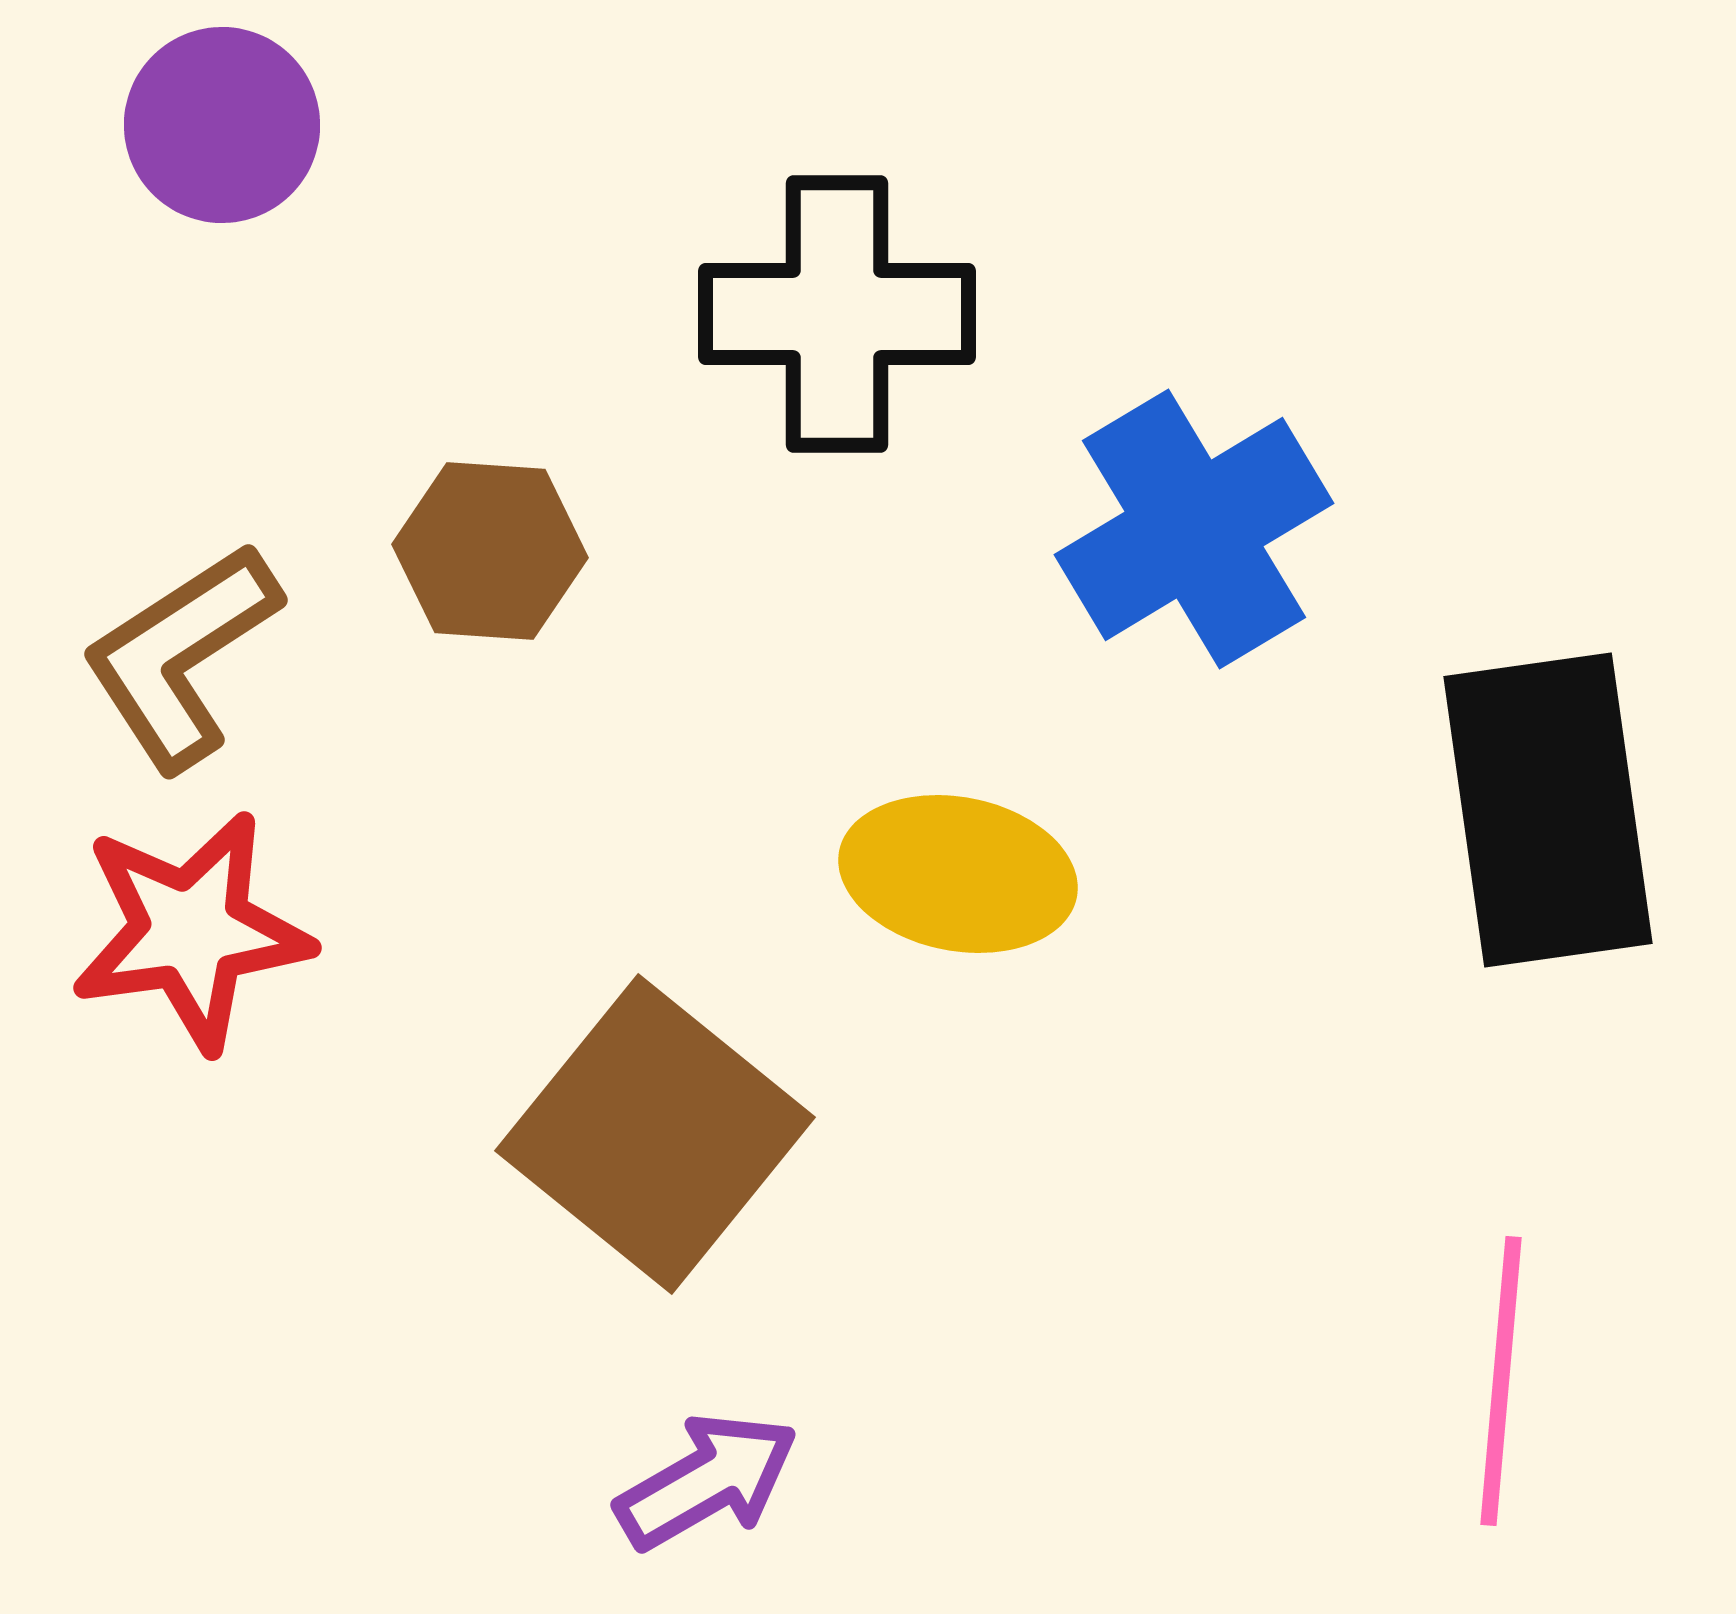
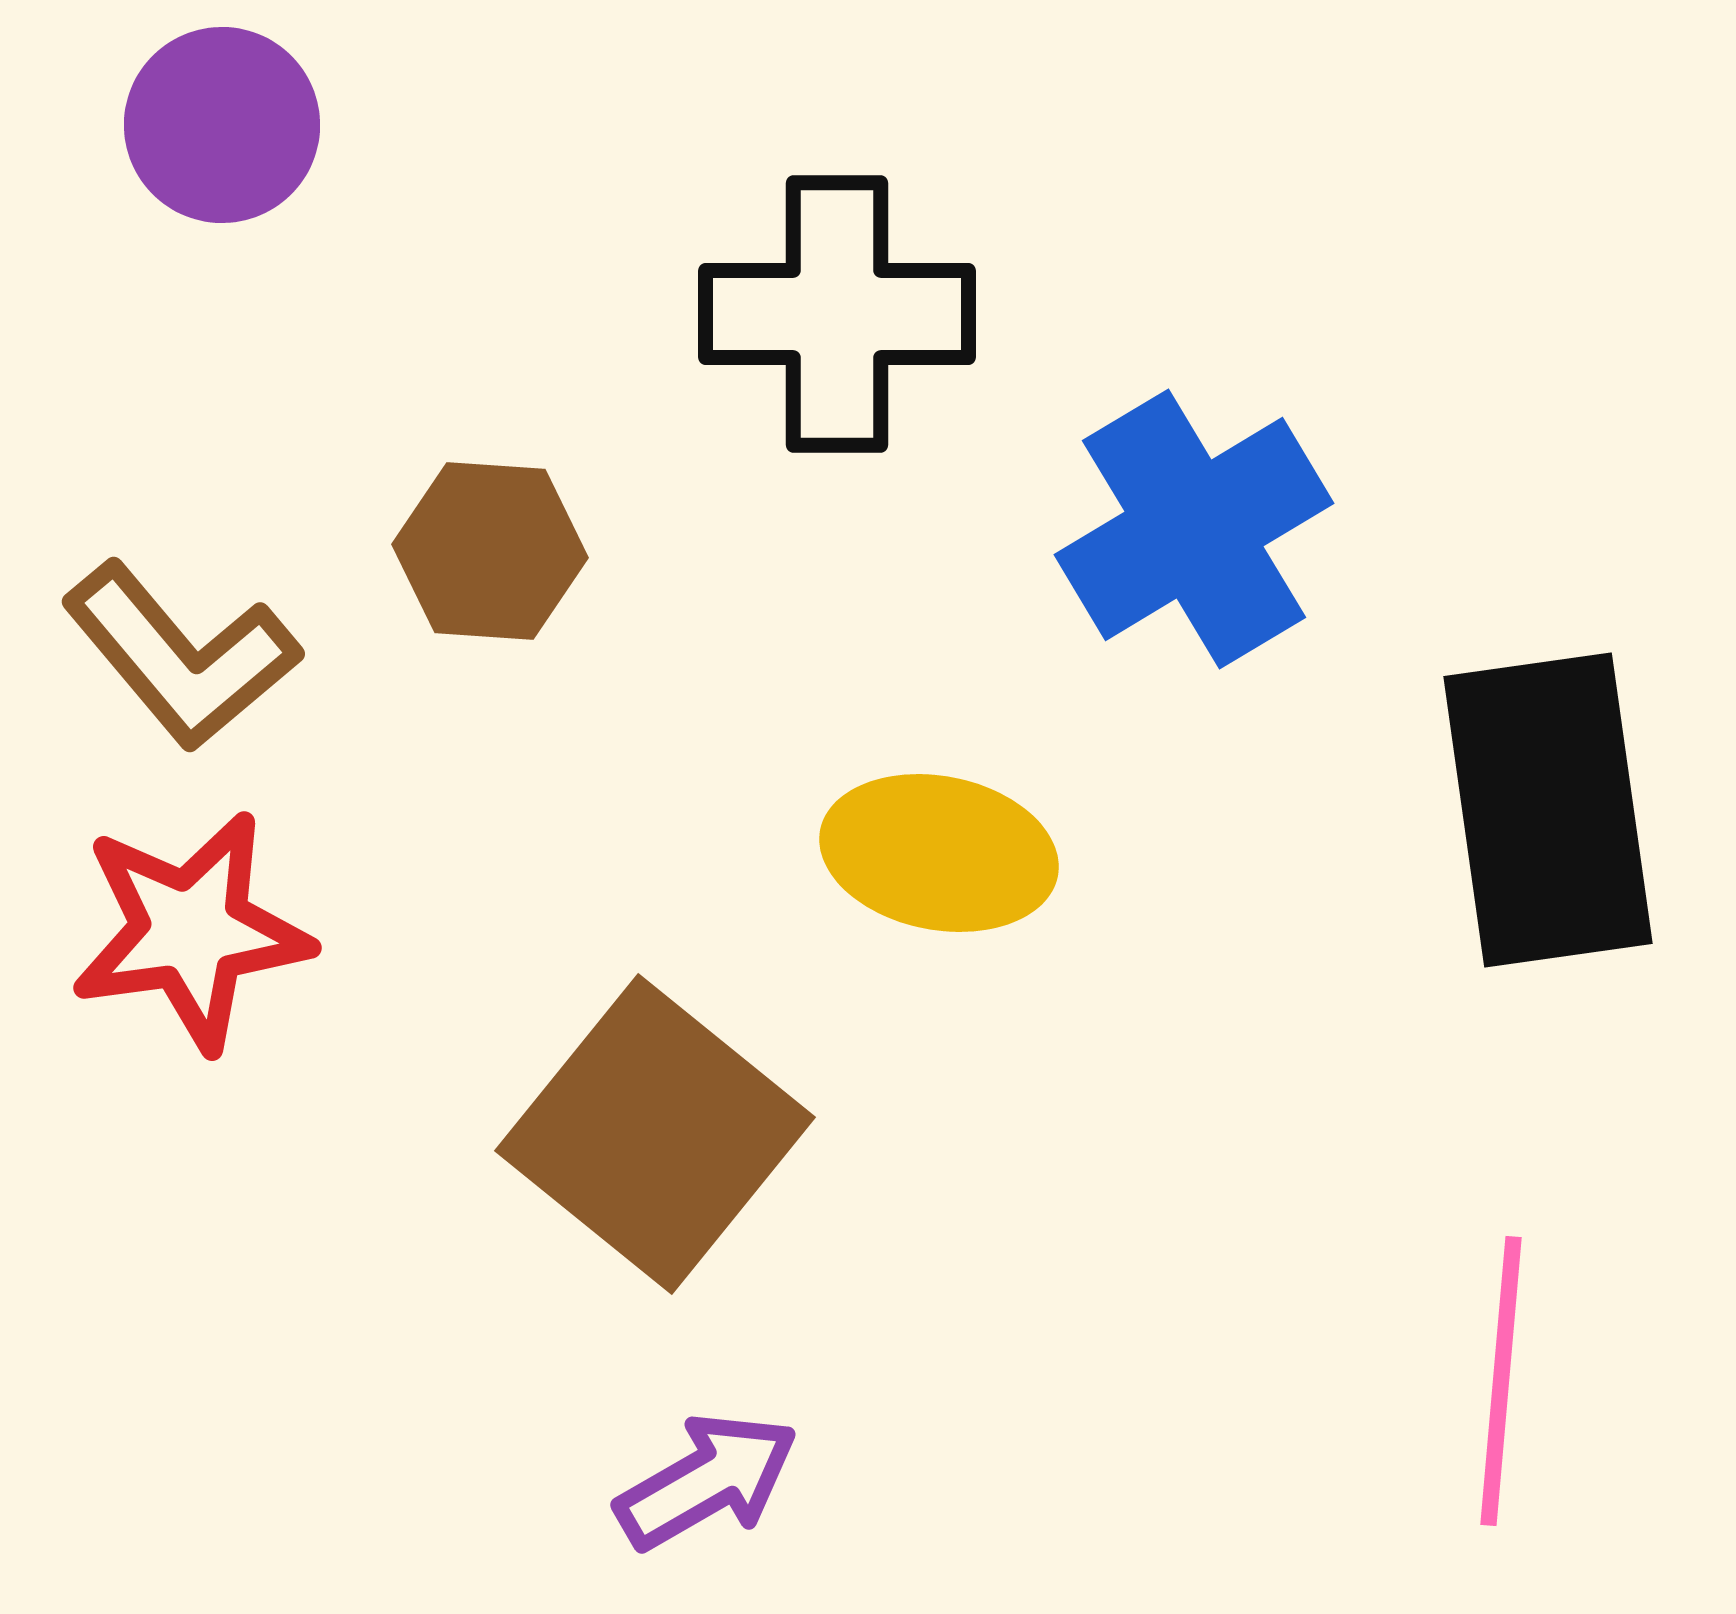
brown L-shape: rotated 97 degrees counterclockwise
yellow ellipse: moved 19 px left, 21 px up
